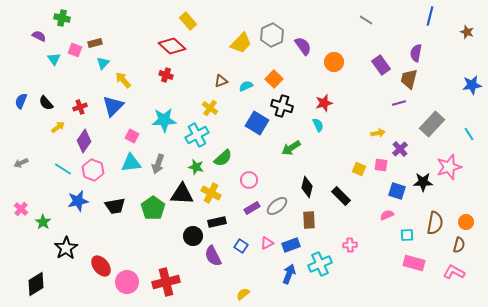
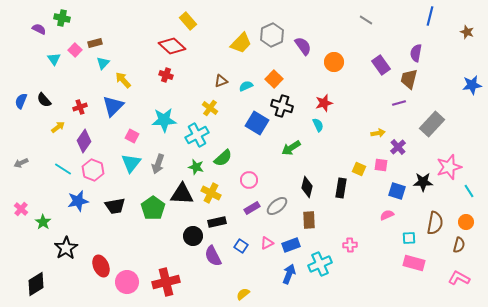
purple semicircle at (39, 36): moved 7 px up
pink square at (75, 50): rotated 24 degrees clockwise
black semicircle at (46, 103): moved 2 px left, 3 px up
cyan line at (469, 134): moved 57 px down
purple cross at (400, 149): moved 2 px left, 2 px up
cyan triangle at (131, 163): rotated 45 degrees counterclockwise
black rectangle at (341, 196): moved 8 px up; rotated 54 degrees clockwise
cyan square at (407, 235): moved 2 px right, 3 px down
red ellipse at (101, 266): rotated 15 degrees clockwise
pink L-shape at (454, 272): moved 5 px right, 6 px down
